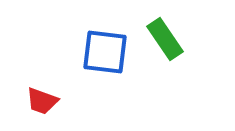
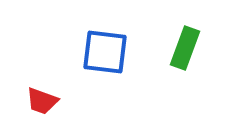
green rectangle: moved 20 px right, 9 px down; rotated 54 degrees clockwise
